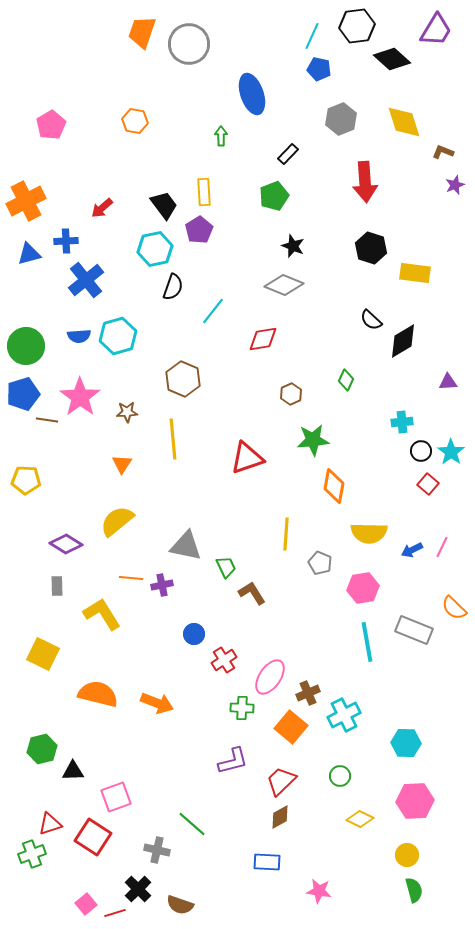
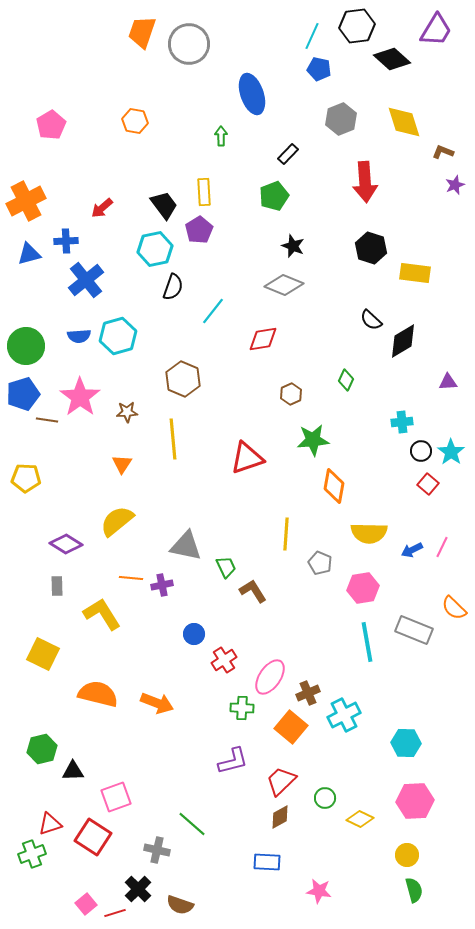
yellow pentagon at (26, 480): moved 2 px up
brown L-shape at (252, 593): moved 1 px right, 2 px up
green circle at (340, 776): moved 15 px left, 22 px down
